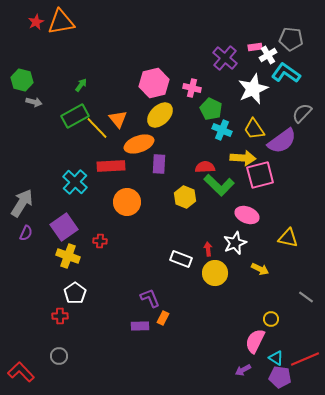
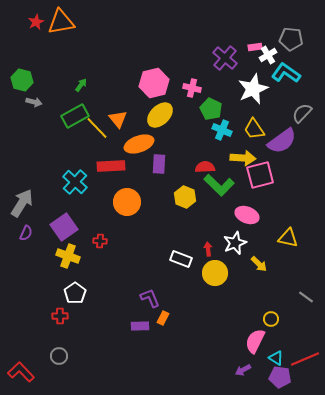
yellow arrow at (260, 269): moved 1 px left, 5 px up; rotated 18 degrees clockwise
